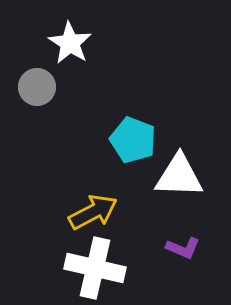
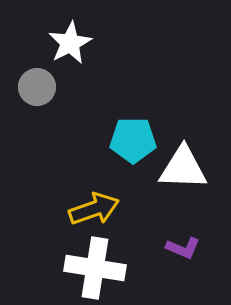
white star: rotated 12 degrees clockwise
cyan pentagon: rotated 21 degrees counterclockwise
white triangle: moved 4 px right, 8 px up
yellow arrow: moved 1 px right, 3 px up; rotated 9 degrees clockwise
white cross: rotated 4 degrees counterclockwise
